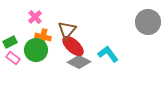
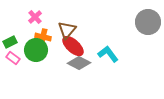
gray diamond: moved 1 px down
